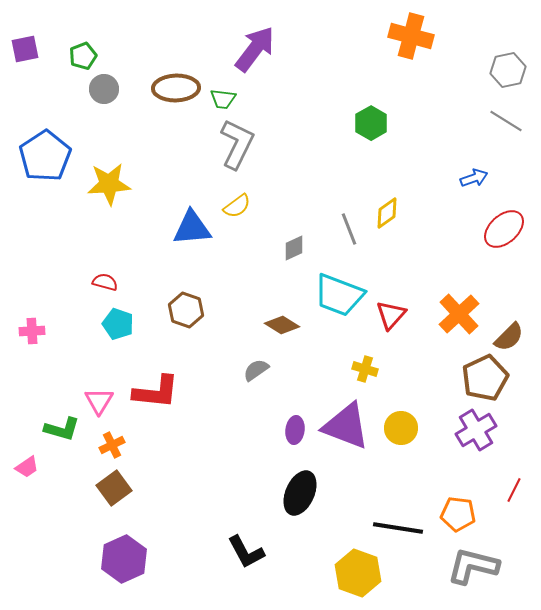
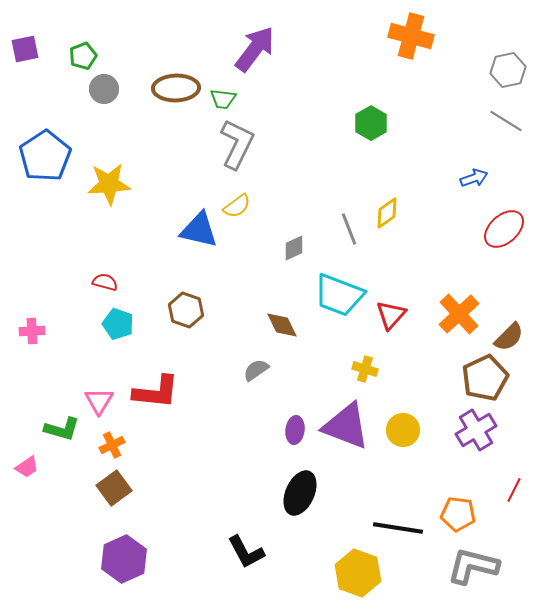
blue triangle at (192, 228): moved 7 px right, 2 px down; rotated 18 degrees clockwise
brown diamond at (282, 325): rotated 32 degrees clockwise
yellow circle at (401, 428): moved 2 px right, 2 px down
